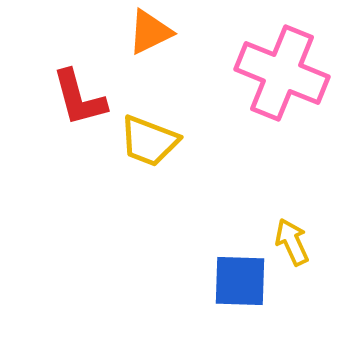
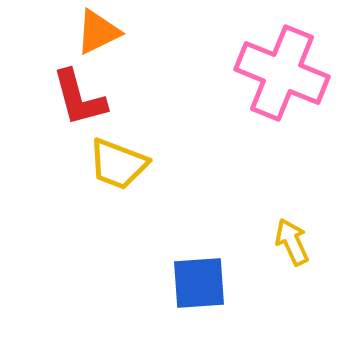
orange triangle: moved 52 px left
yellow trapezoid: moved 31 px left, 23 px down
blue square: moved 41 px left, 2 px down; rotated 6 degrees counterclockwise
